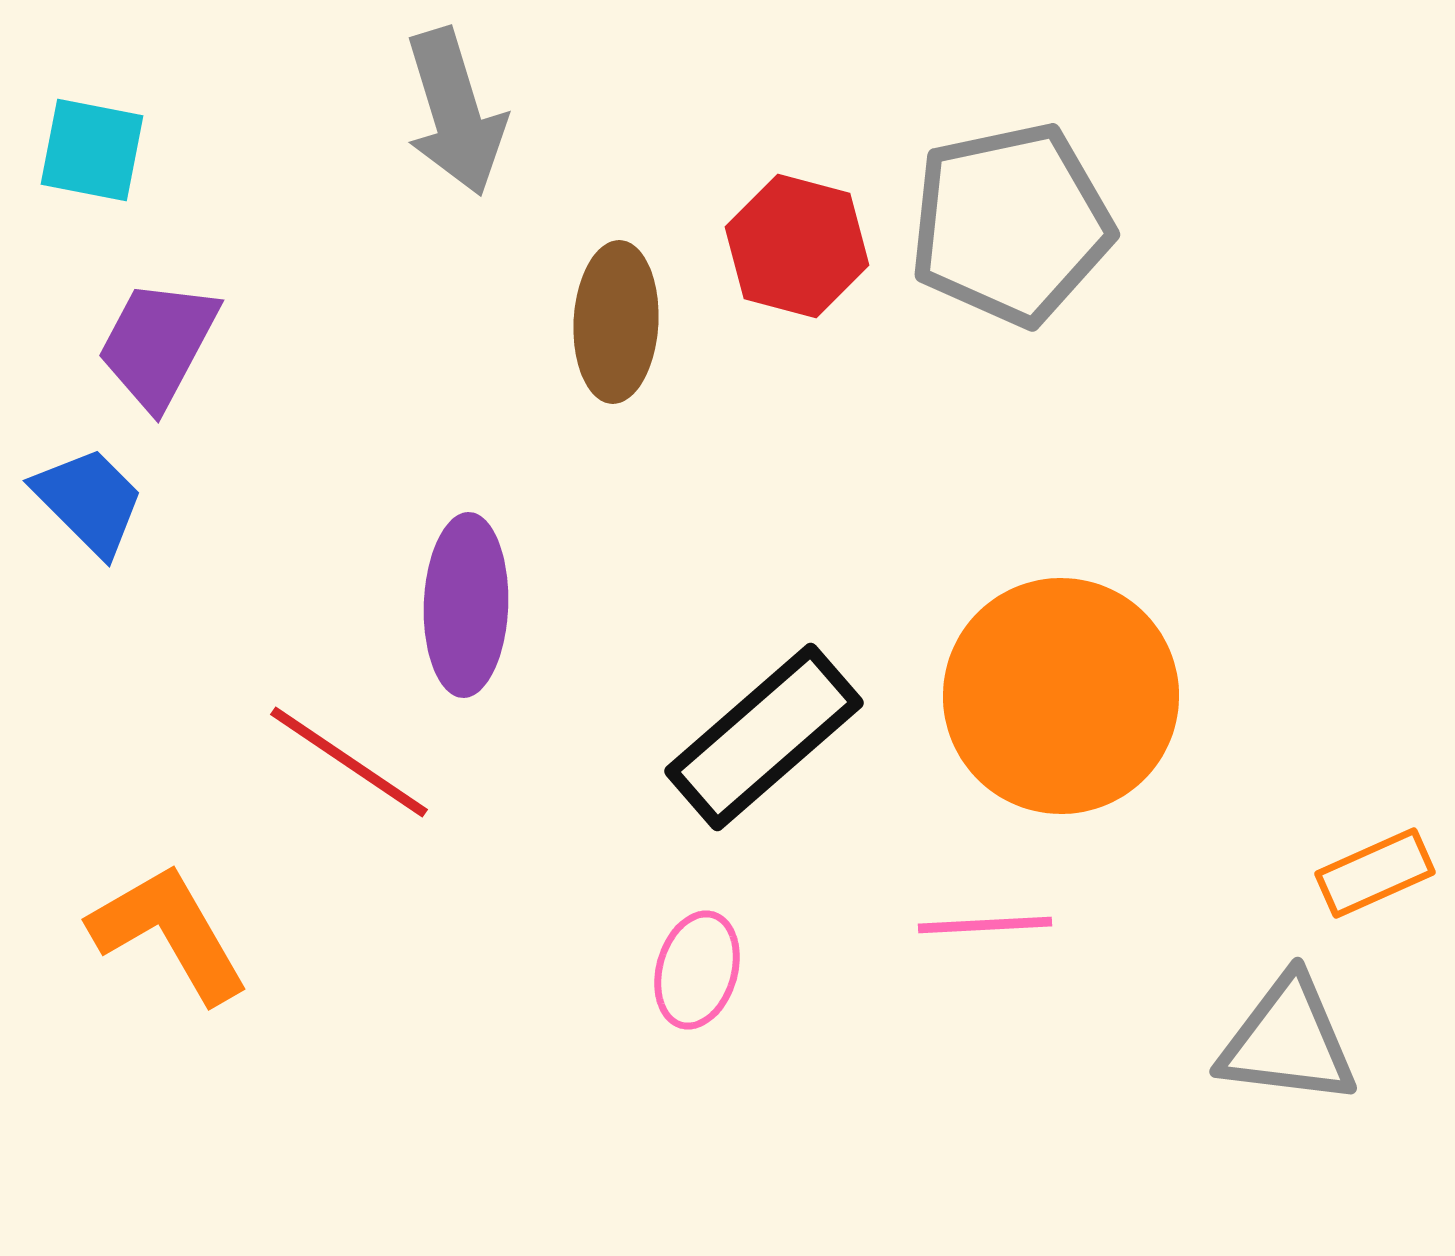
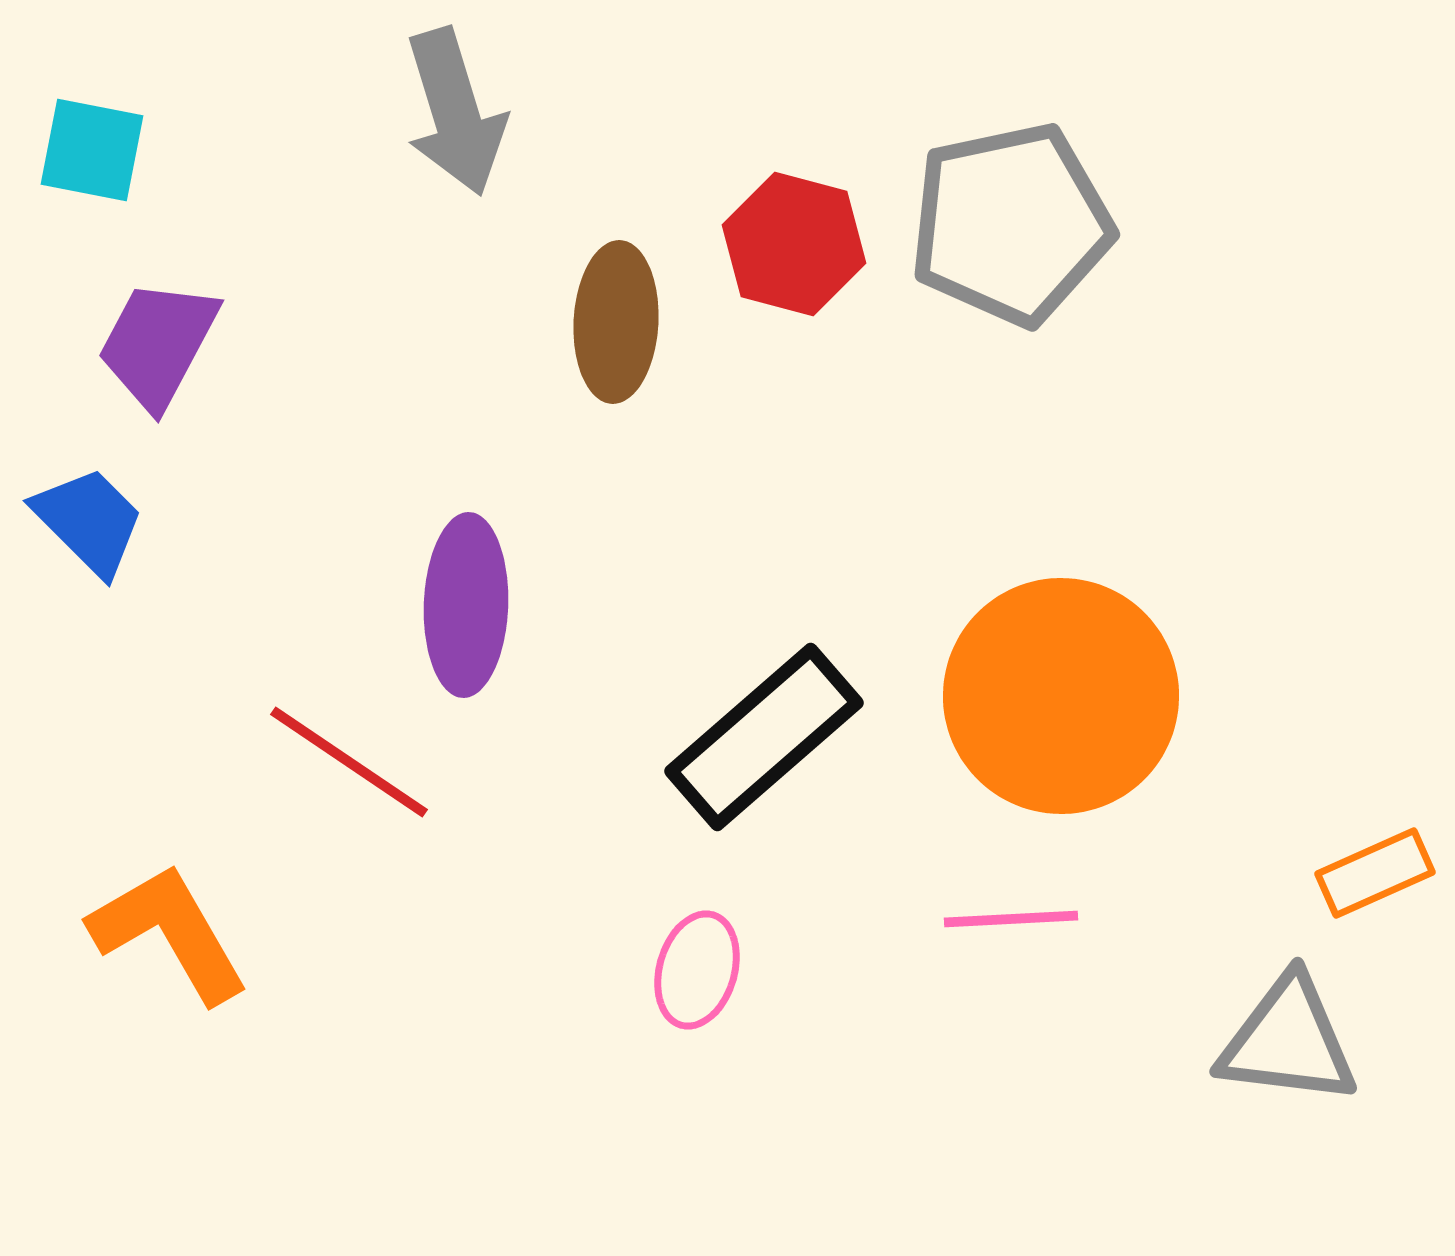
red hexagon: moved 3 px left, 2 px up
blue trapezoid: moved 20 px down
pink line: moved 26 px right, 6 px up
